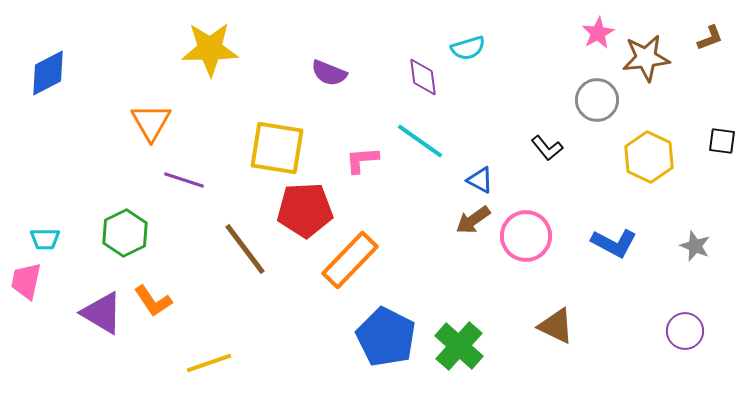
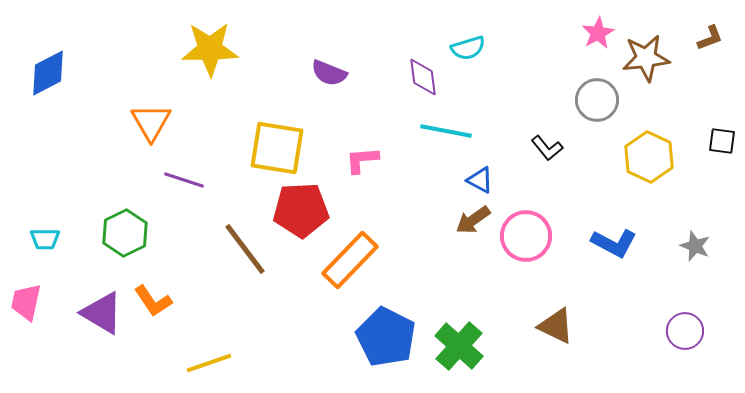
cyan line: moved 26 px right, 10 px up; rotated 24 degrees counterclockwise
red pentagon: moved 4 px left
pink trapezoid: moved 21 px down
